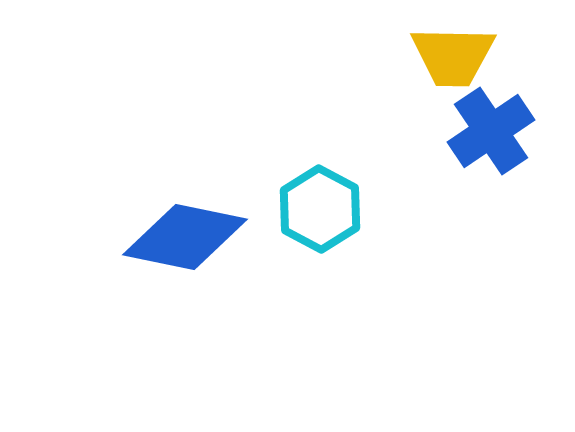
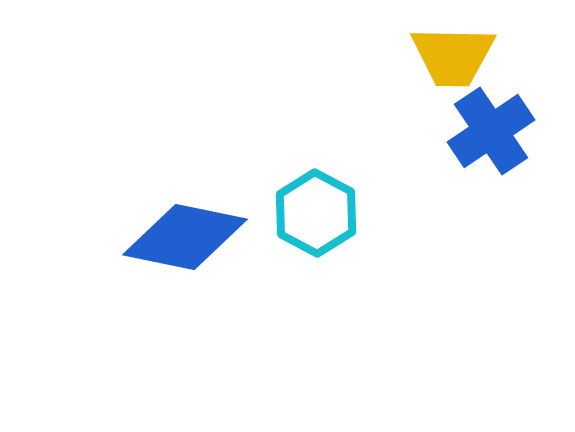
cyan hexagon: moved 4 px left, 4 px down
